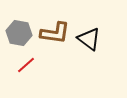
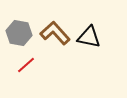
brown L-shape: rotated 140 degrees counterclockwise
black triangle: moved 2 px up; rotated 25 degrees counterclockwise
